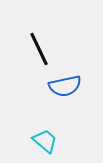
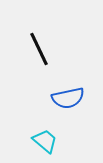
blue semicircle: moved 3 px right, 12 px down
